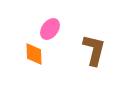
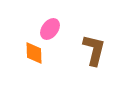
orange diamond: moved 1 px up
